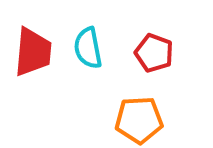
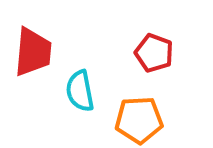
cyan semicircle: moved 8 px left, 43 px down
